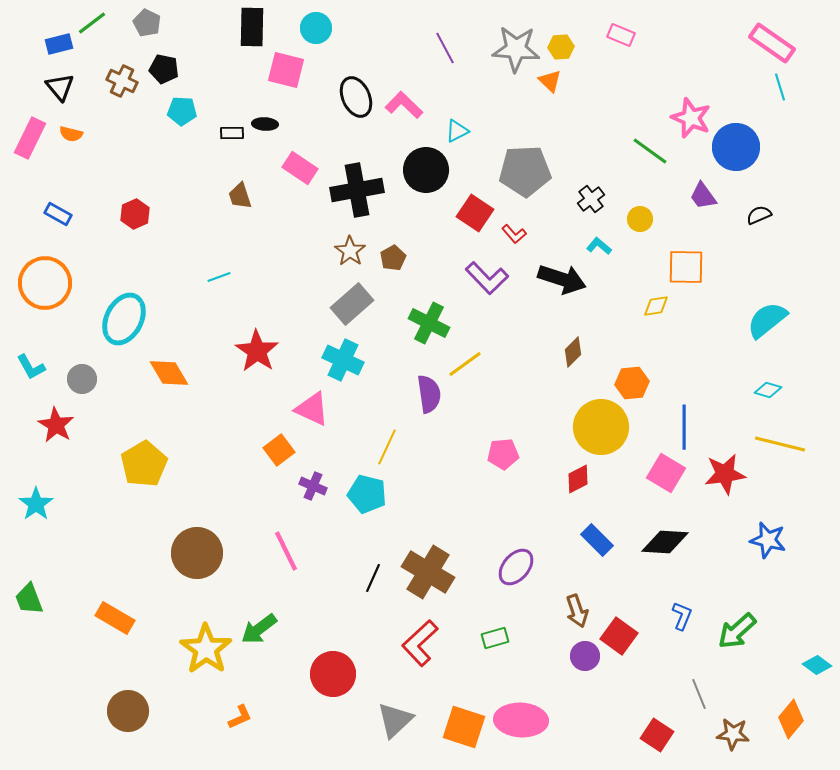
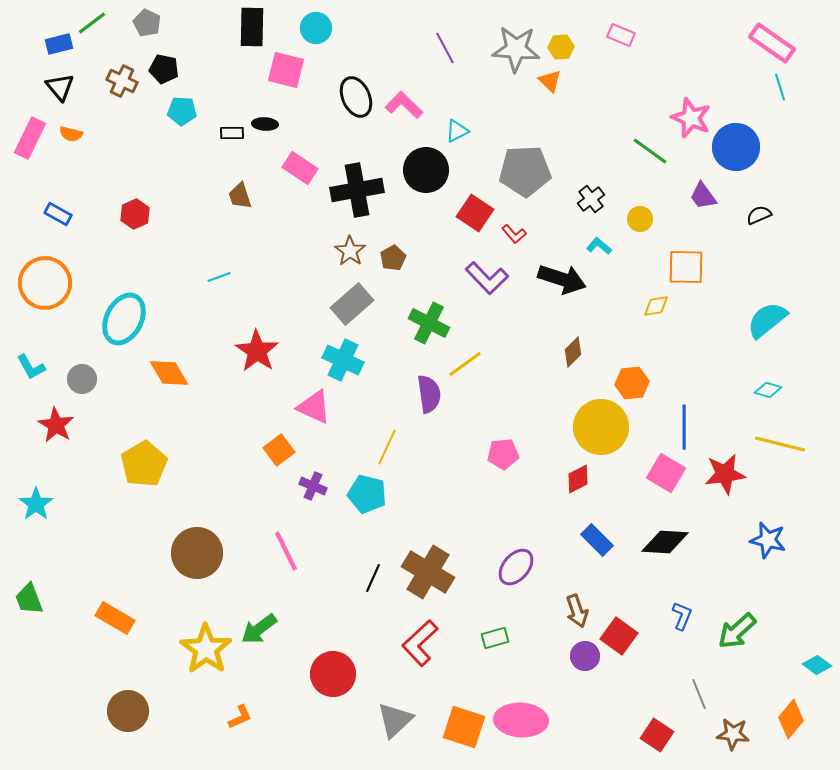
pink triangle at (312, 409): moved 2 px right, 2 px up
